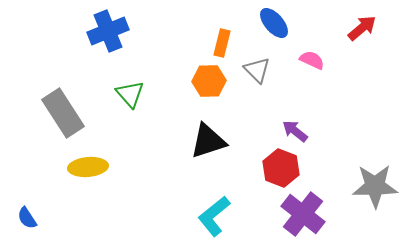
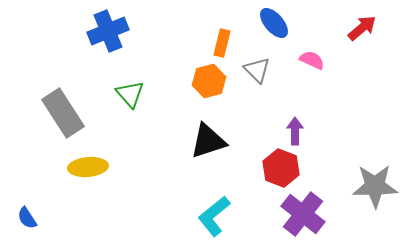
orange hexagon: rotated 12 degrees counterclockwise
purple arrow: rotated 52 degrees clockwise
